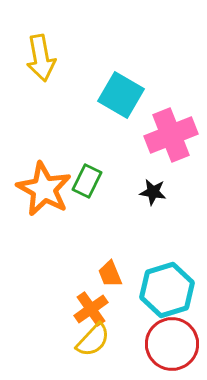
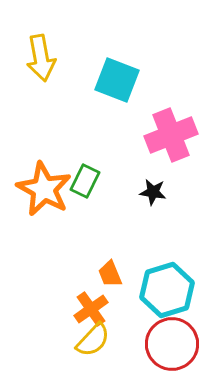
cyan square: moved 4 px left, 15 px up; rotated 9 degrees counterclockwise
green rectangle: moved 2 px left
